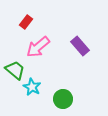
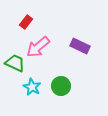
purple rectangle: rotated 24 degrees counterclockwise
green trapezoid: moved 7 px up; rotated 15 degrees counterclockwise
green circle: moved 2 px left, 13 px up
